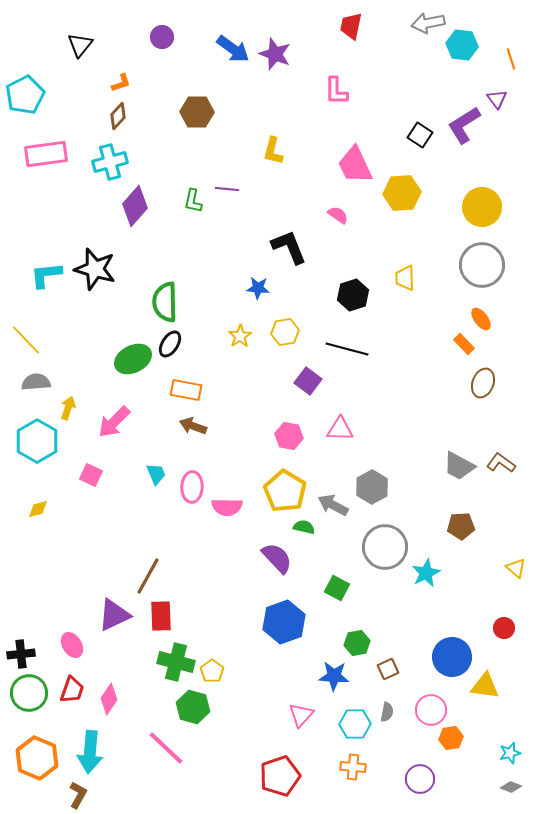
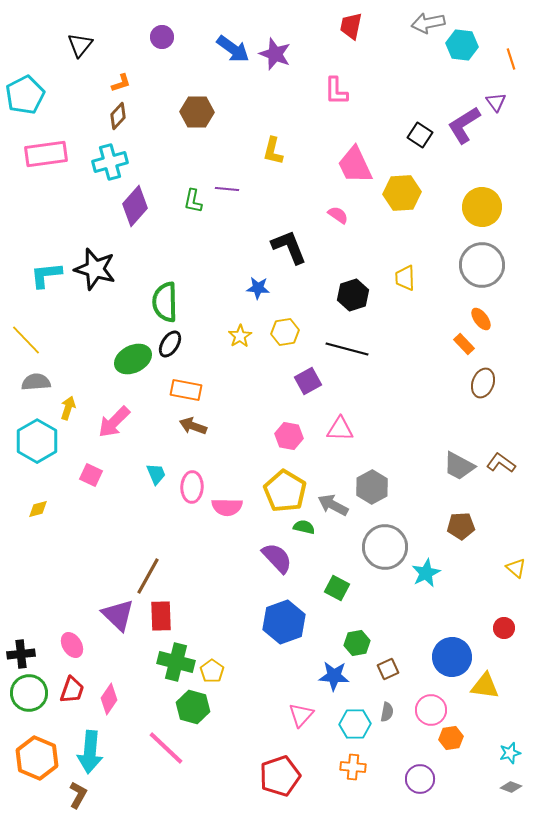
purple triangle at (497, 99): moved 1 px left, 3 px down
purple square at (308, 381): rotated 24 degrees clockwise
purple triangle at (114, 615): moved 4 px right; rotated 51 degrees counterclockwise
